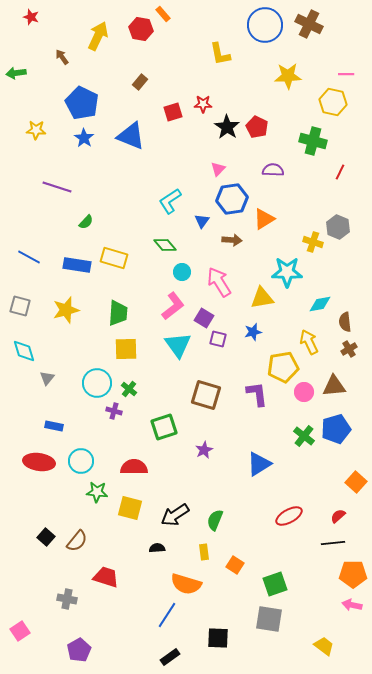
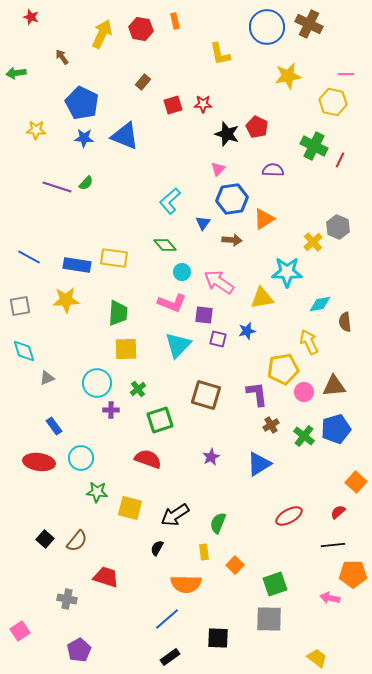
orange rectangle at (163, 14): moved 12 px right, 7 px down; rotated 28 degrees clockwise
blue circle at (265, 25): moved 2 px right, 2 px down
yellow arrow at (98, 36): moved 4 px right, 2 px up
yellow star at (288, 76): rotated 8 degrees counterclockwise
brown rectangle at (140, 82): moved 3 px right
red square at (173, 112): moved 7 px up
black star at (227, 127): moved 7 px down; rotated 15 degrees counterclockwise
blue triangle at (131, 136): moved 6 px left
blue star at (84, 138): rotated 30 degrees counterclockwise
green cross at (313, 141): moved 1 px right, 5 px down; rotated 12 degrees clockwise
red line at (340, 172): moved 12 px up
cyan L-shape at (170, 201): rotated 8 degrees counterclockwise
blue triangle at (202, 221): moved 1 px right, 2 px down
green semicircle at (86, 222): moved 39 px up
yellow cross at (313, 242): rotated 30 degrees clockwise
yellow rectangle at (114, 258): rotated 8 degrees counterclockwise
pink arrow at (219, 282): rotated 24 degrees counterclockwise
gray square at (20, 306): rotated 25 degrees counterclockwise
pink L-shape at (173, 306): moved 1 px left, 3 px up; rotated 60 degrees clockwise
yellow star at (66, 310): moved 10 px up; rotated 12 degrees clockwise
purple square at (204, 318): moved 3 px up; rotated 24 degrees counterclockwise
blue star at (253, 332): moved 6 px left, 1 px up
cyan triangle at (178, 345): rotated 20 degrees clockwise
brown cross at (349, 349): moved 78 px left, 76 px down
yellow pentagon at (283, 367): moved 2 px down
gray triangle at (47, 378): rotated 28 degrees clockwise
green cross at (129, 389): moved 9 px right; rotated 14 degrees clockwise
purple cross at (114, 411): moved 3 px left, 1 px up; rotated 14 degrees counterclockwise
blue rectangle at (54, 426): rotated 42 degrees clockwise
green square at (164, 427): moved 4 px left, 7 px up
purple star at (204, 450): moved 7 px right, 7 px down
cyan circle at (81, 461): moved 3 px up
red semicircle at (134, 467): moved 14 px right, 8 px up; rotated 20 degrees clockwise
red semicircle at (338, 516): moved 4 px up
green semicircle at (215, 520): moved 3 px right, 3 px down
black square at (46, 537): moved 1 px left, 2 px down
black line at (333, 543): moved 2 px down
black semicircle at (157, 548): rotated 56 degrees counterclockwise
orange square at (235, 565): rotated 12 degrees clockwise
orange semicircle at (186, 584): rotated 16 degrees counterclockwise
pink arrow at (352, 605): moved 22 px left, 7 px up
blue line at (167, 615): moved 4 px down; rotated 16 degrees clockwise
gray square at (269, 619): rotated 8 degrees counterclockwise
yellow trapezoid at (324, 646): moved 7 px left, 12 px down
